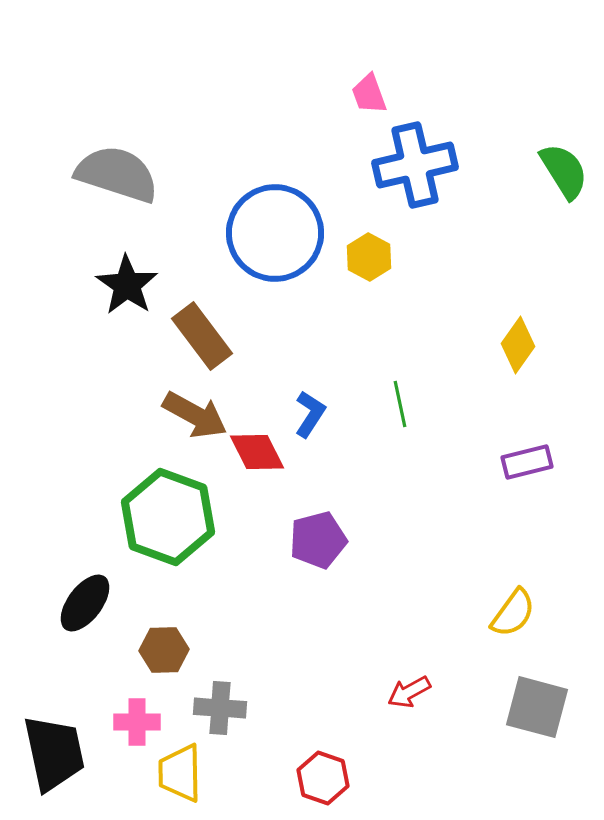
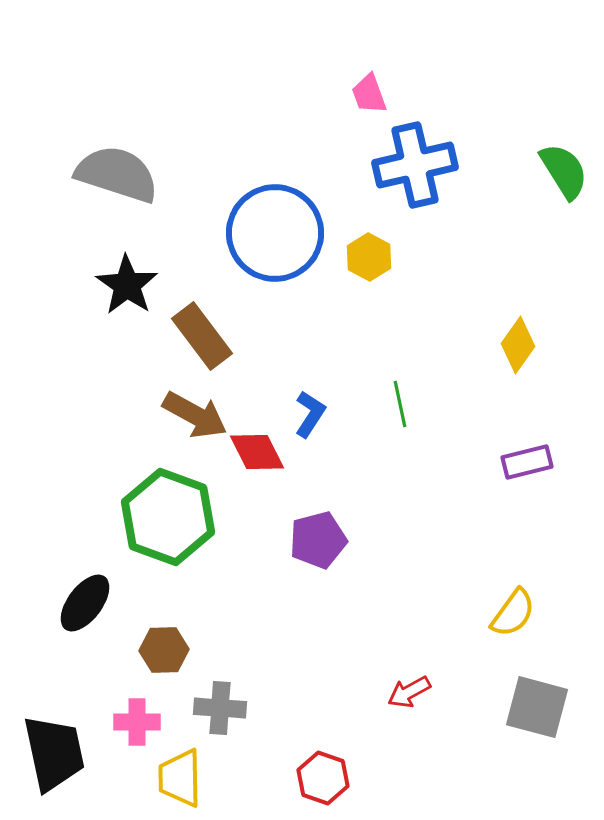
yellow trapezoid: moved 5 px down
